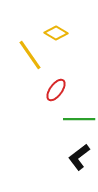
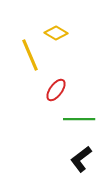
yellow line: rotated 12 degrees clockwise
black L-shape: moved 2 px right, 2 px down
